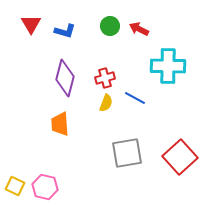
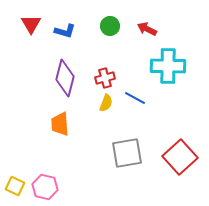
red arrow: moved 8 px right
